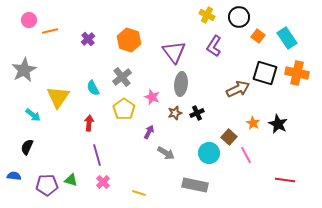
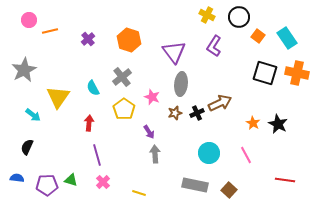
brown arrow: moved 18 px left, 14 px down
purple arrow: rotated 120 degrees clockwise
brown square: moved 53 px down
gray arrow: moved 11 px left, 1 px down; rotated 126 degrees counterclockwise
blue semicircle: moved 3 px right, 2 px down
